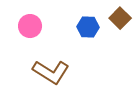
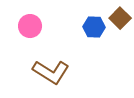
blue hexagon: moved 6 px right
